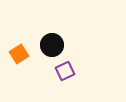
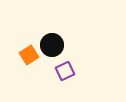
orange square: moved 10 px right, 1 px down
